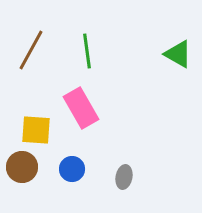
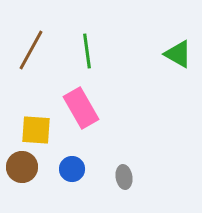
gray ellipse: rotated 20 degrees counterclockwise
